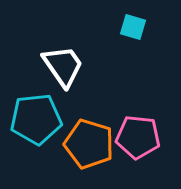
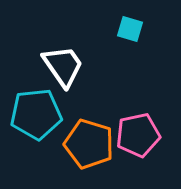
cyan square: moved 3 px left, 2 px down
cyan pentagon: moved 5 px up
pink pentagon: moved 2 px up; rotated 18 degrees counterclockwise
